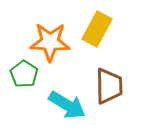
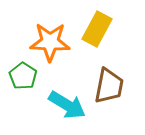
green pentagon: moved 1 px left, 2 px down
brown trapezoid: rotated 12 degrees clockwise
